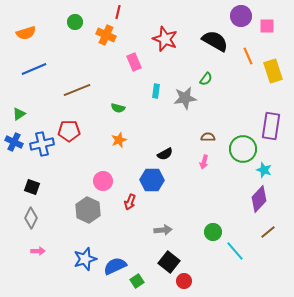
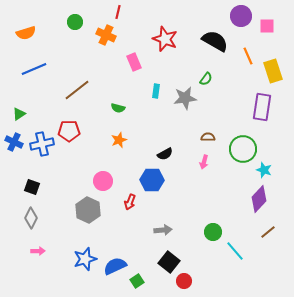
brown line at (77, 90): rotated 16 degrees counterclockwise
purple rectangle at (271, 126): moved 9 px left, 19 px up
